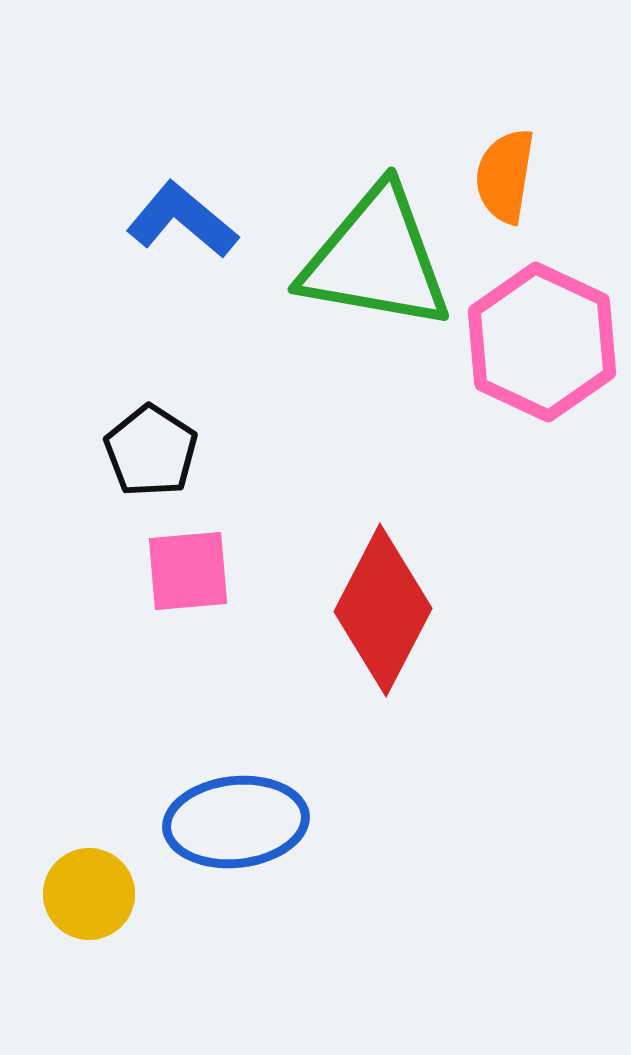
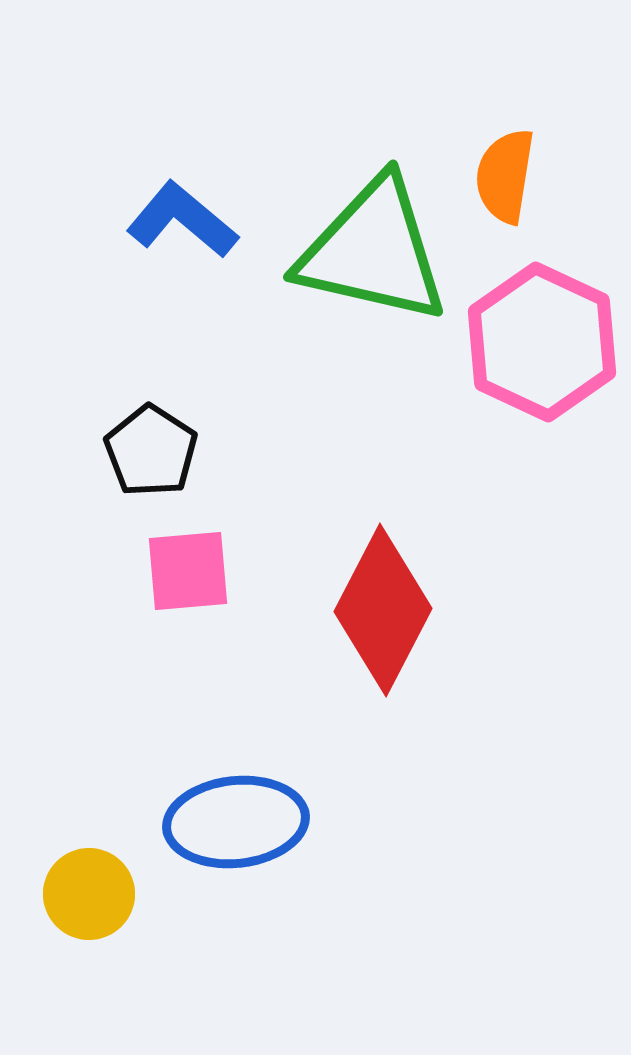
green triangle: moved 3 px left, 8 px up; rotated 3 degrees clockwise
